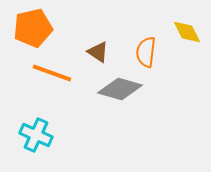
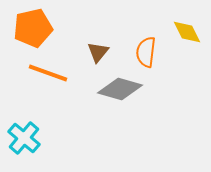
brown triangle: rotated 35 degrees clockwise
orange line: moved 4 px left
cyan cross: moved 12 px left, 3 px down; rotated 16 degrees clockwise
